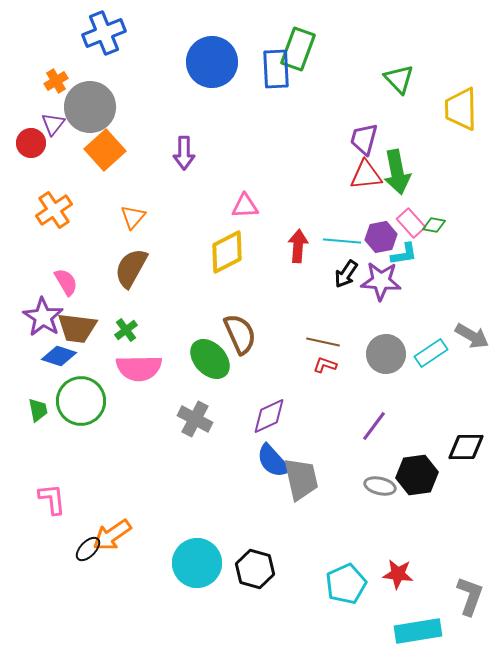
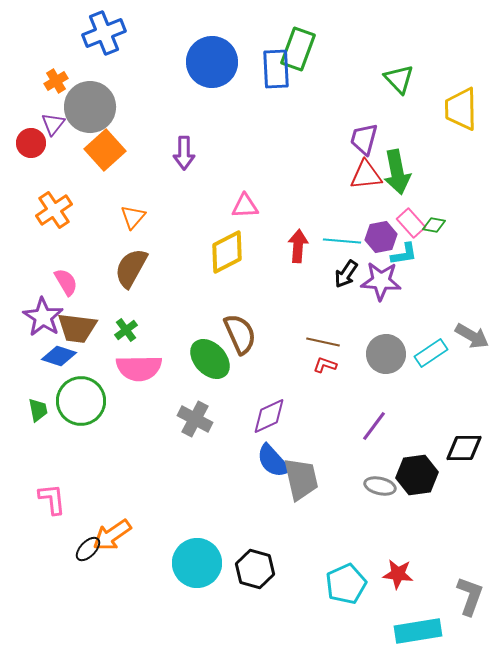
black diamond at (466, 447): moved 2 px left, 1 px down
